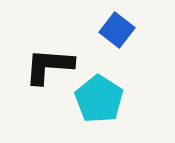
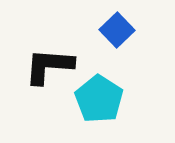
blue square: rotated 8 degrees clockwise
